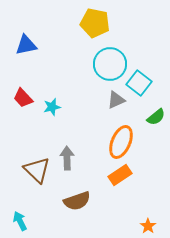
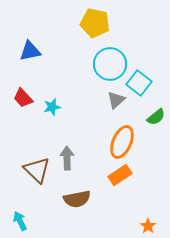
blue triangle: moved 4 px right, 6 px down
gray triangle: rotated 18 degrees counterclockwise
orange ellipse: moved 1 px right
brown semicircle: moved 2 px up; rotated 8 degrees clockwise
